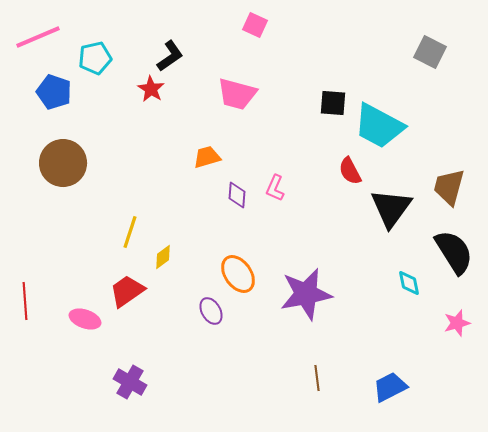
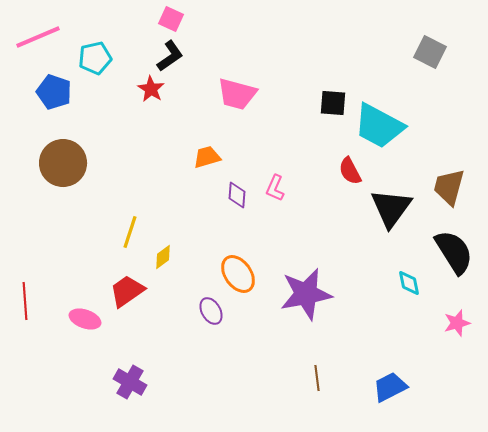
pink square: moved 84 px left, 6 px up
